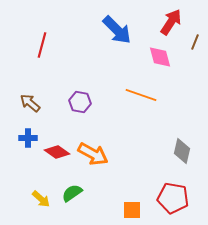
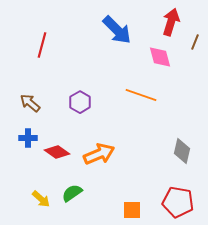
red arrow: rotated 16 degrees counterclockwise
purple hexagon: rotated 20 degrees clockwise
orange arrow: moved 6 px right; rotated 52 degrees counterclockwise
red pentagon: moved 5 px right, 4 px down
